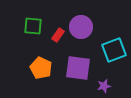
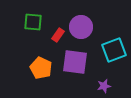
green square: moved 4 px up
purple square: moved 3 px left, 6 px up
